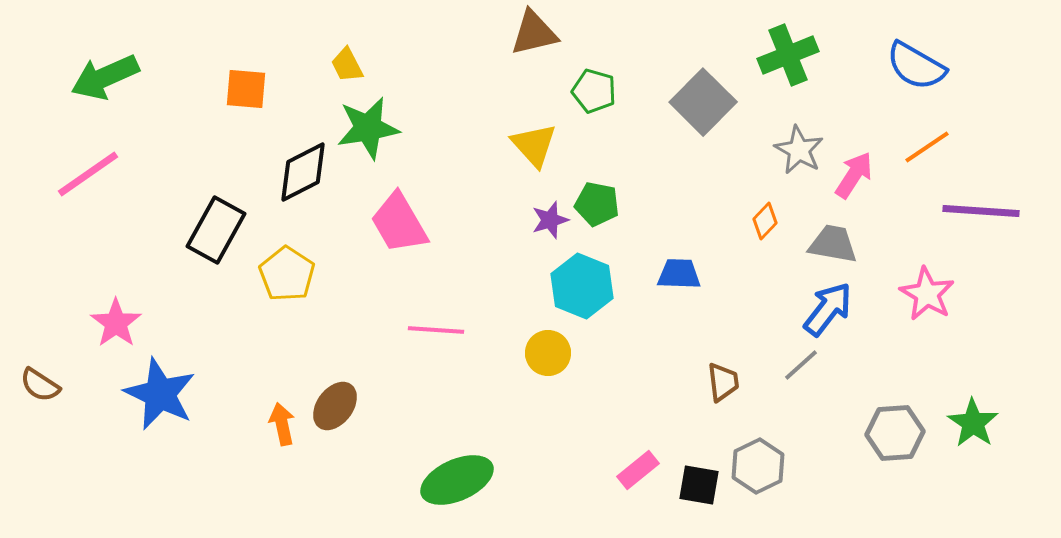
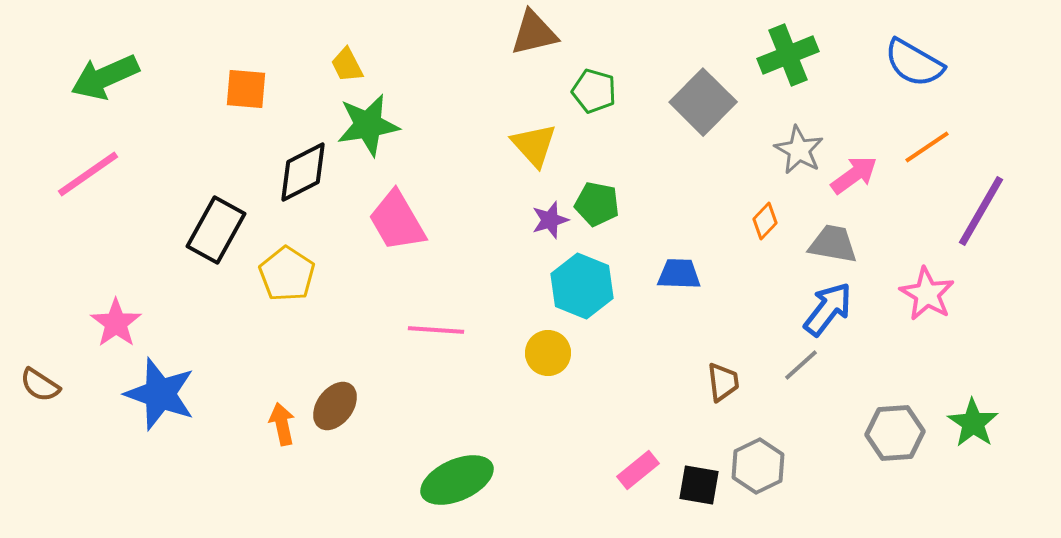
blue semicircle at (916, 66): moved 2 px left, 3 px up
green star at (368, 128): moved 3 px up
pink arrow at (854, 175): rotated 21 degrees clockwise
purple line at (981, 211): rotated 64 degrees counterclockwise
pink trapezoid at (399, 223): moved 2 px left, 2 px up
blue star at (160, 394): rotated 6 degrees counterclockwise
